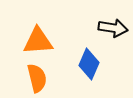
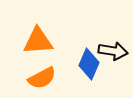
black arrow: moved 23 px down
orange semicircle: moved 5 px right; rotated 76 degrees clockwise
